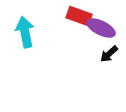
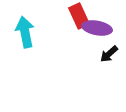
red rectangle: rotated 45 degrees clockwise
purple ellipse: moved 4 px left; rotated 16 degrees counterclockwise
